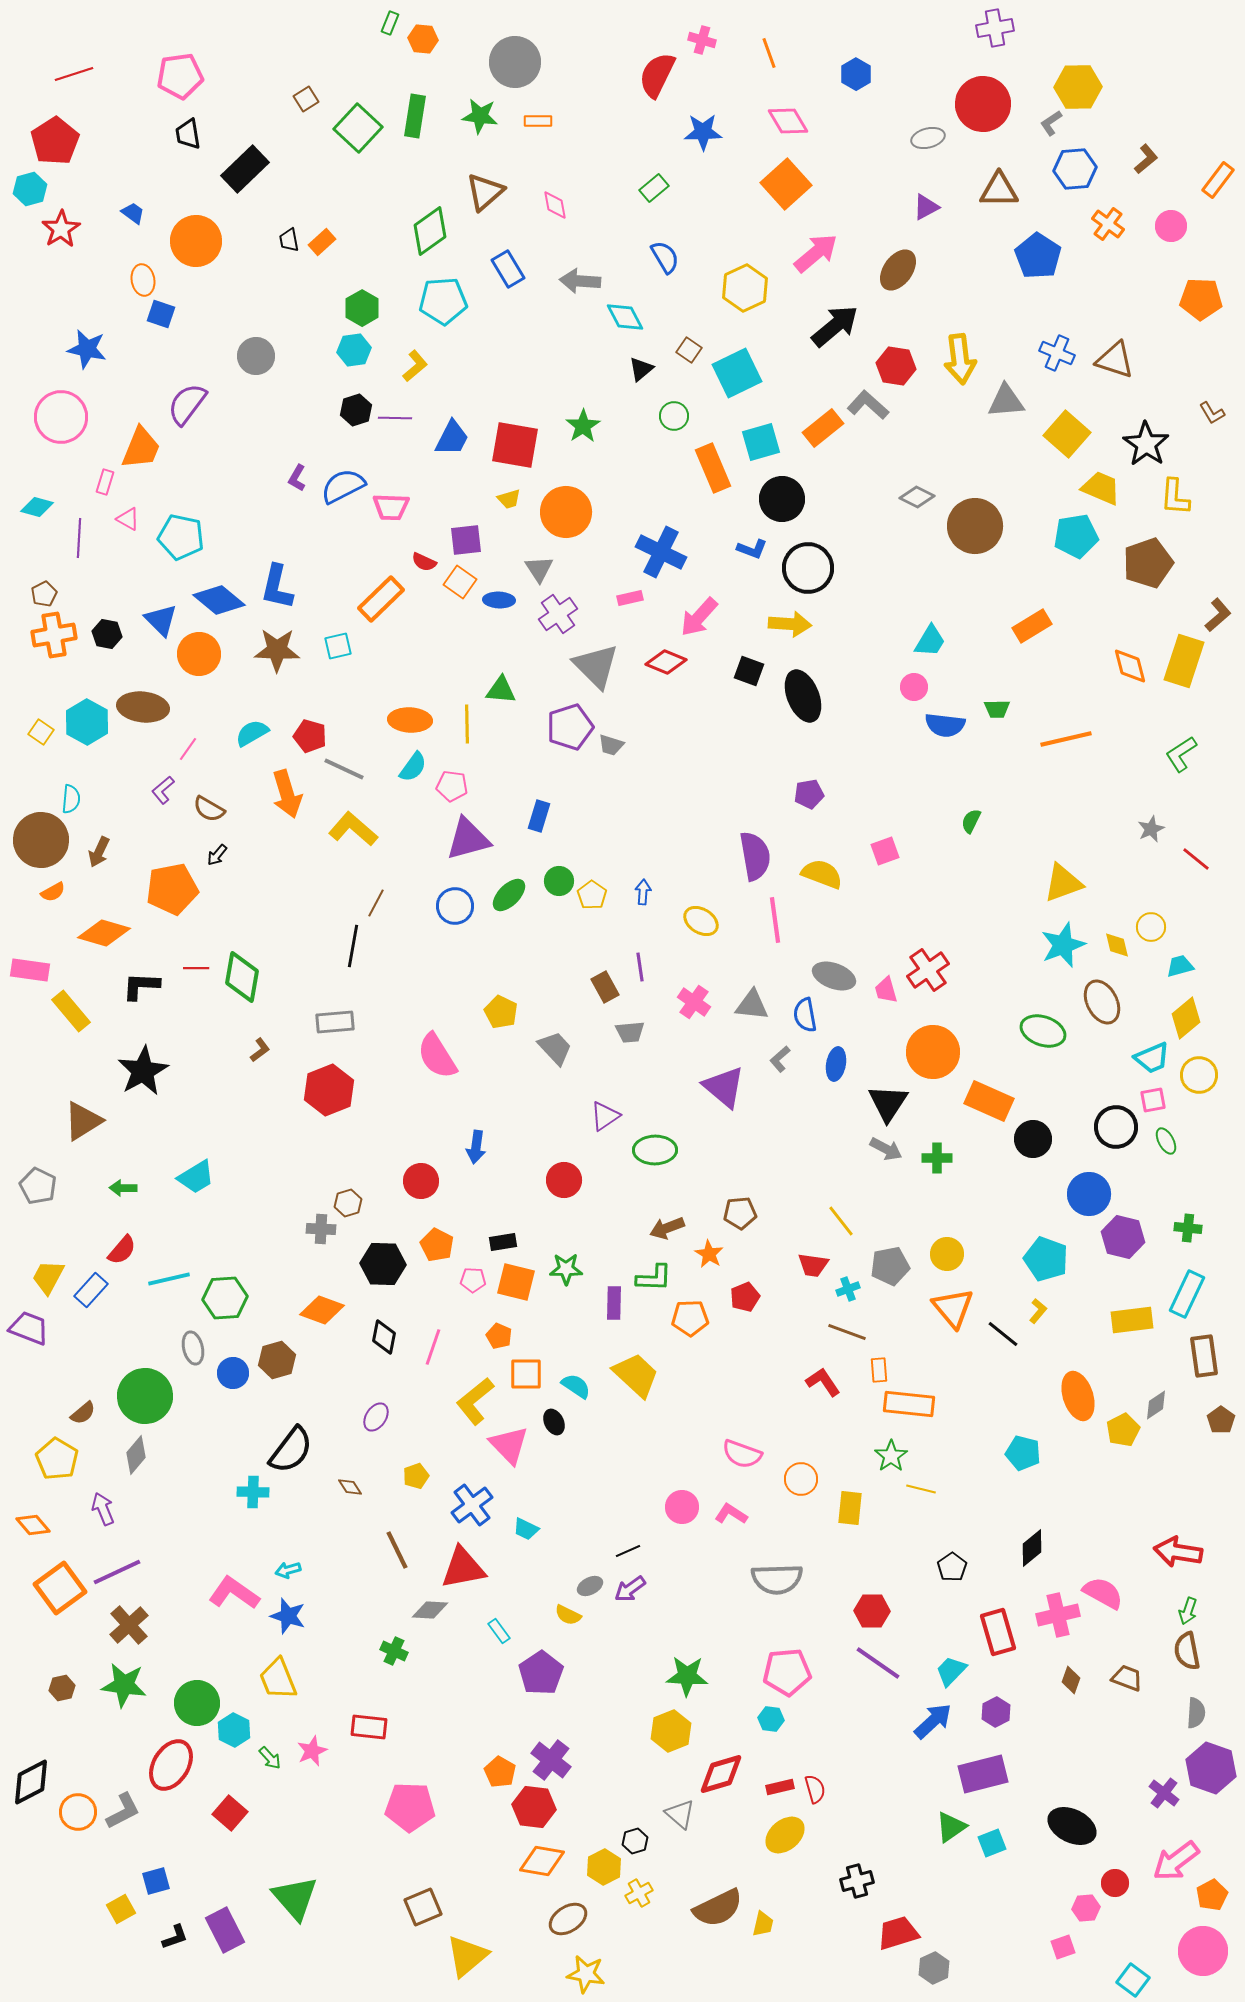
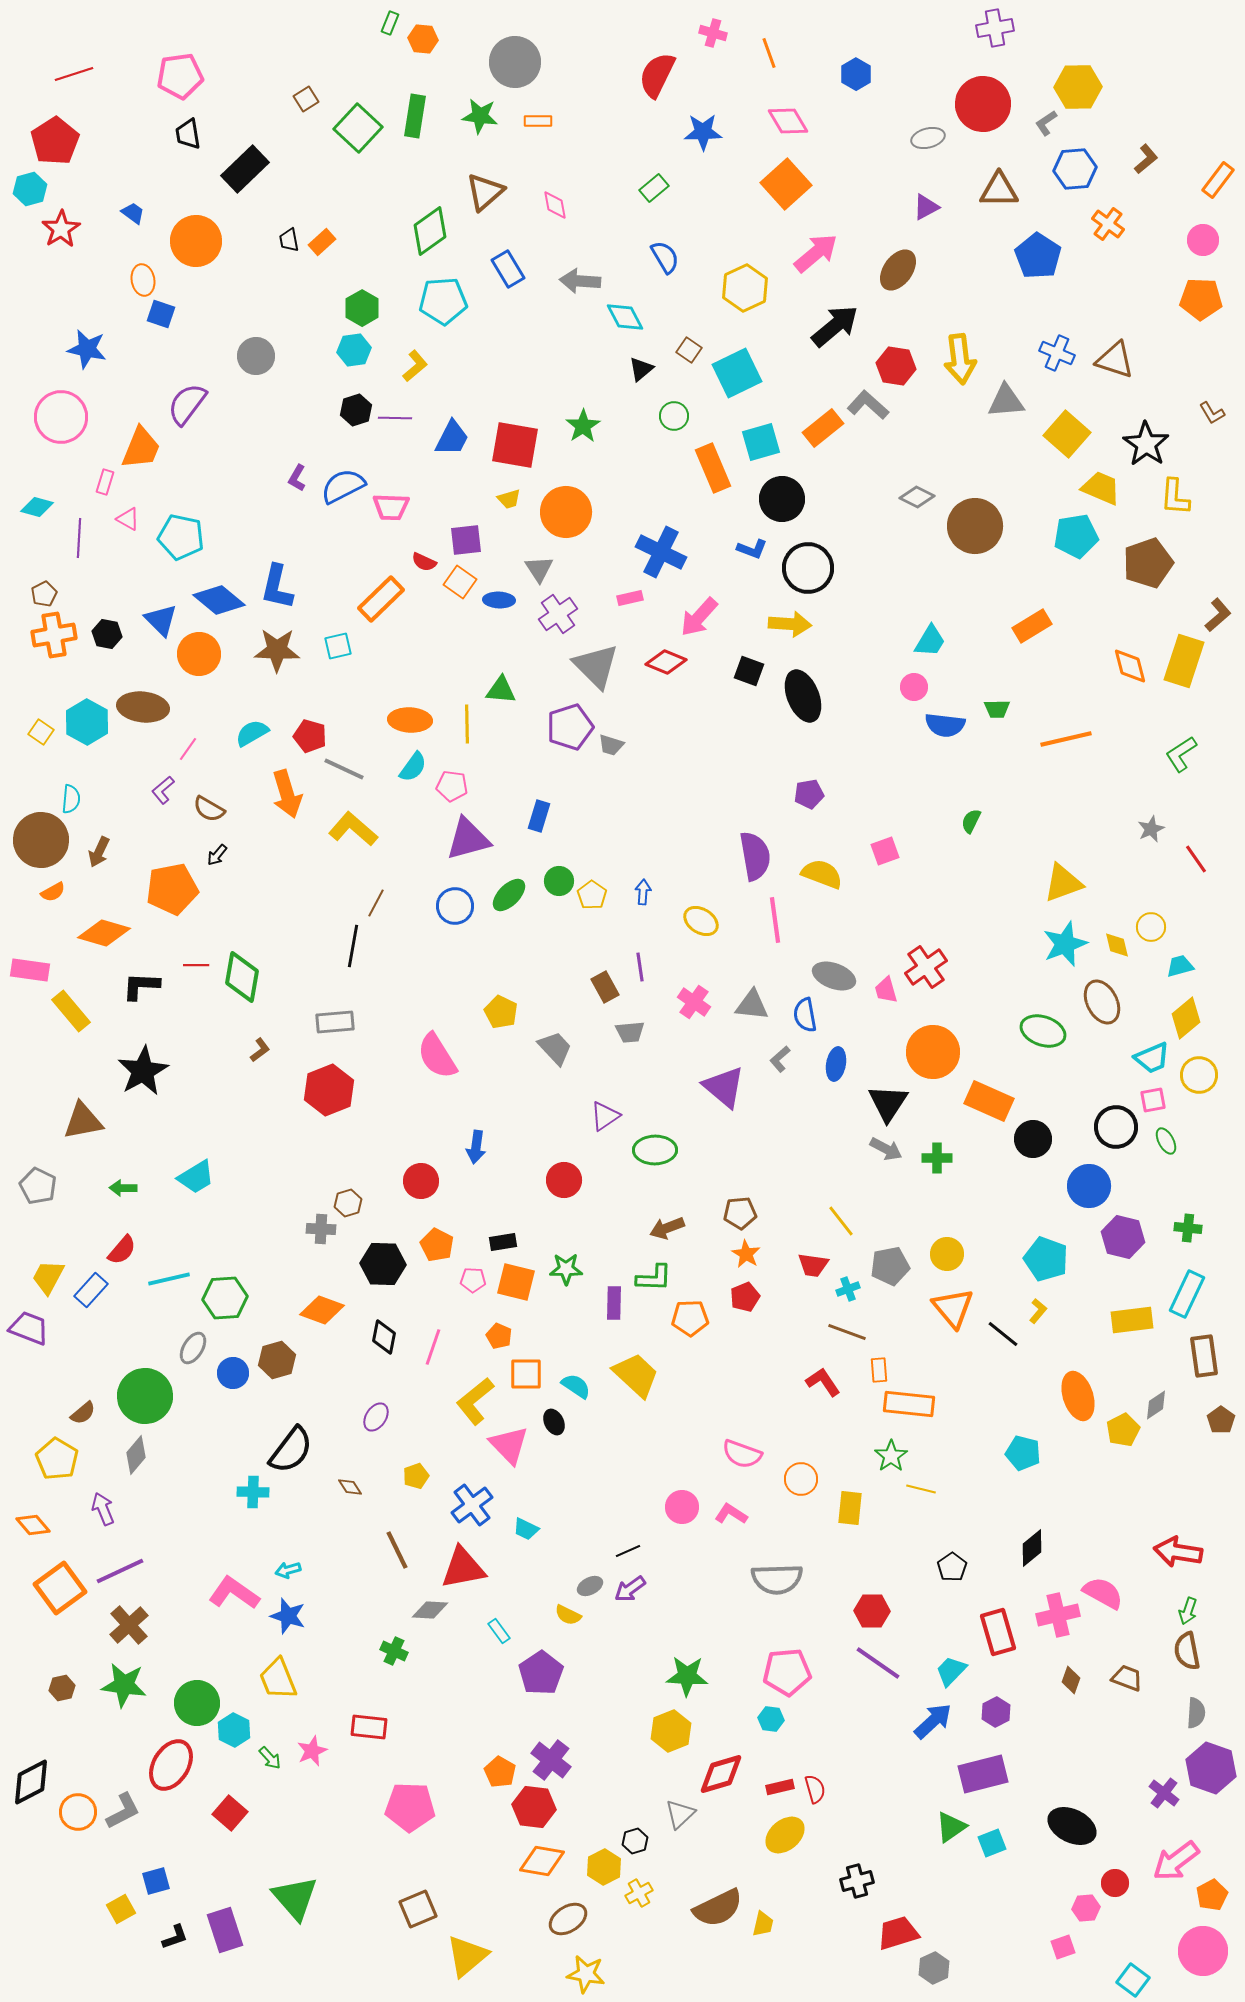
pink cross at (702, 40): moved 11 px right, 7 px up
gray L-shape at (1051, 123): moved 5 px left
pink circle at (1171, 226): moved 32 px right, 14 px down
red line at (1196, 859): rotated 16 degrees clockwise
cyan star at (1063, 945): moved 2 px right, 1 px up
red line at (196, 968): moved 3 px up
red cross at (928, 970): moved 2 px left, 3 px up
brown triangle at (83, 1121): rotated 21 degrees clockwise
blue circle at (1089, 1194): moved 8 px up
orange star at (709, 1254): moved 37 px right
gray ellipse at (193, 1348): rotated 44 degrees clockwise
purple line at (117, 1572): moved 3 px right, 1 px up
gray triangle at (680, 1814): rotated 36 degrees clockwise
brown square at (423, 1907): moved 5 px left, 2 px down
purple rectangle at (225, 1930): rotated 9 degrees clockwise
